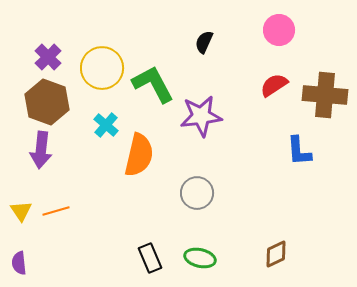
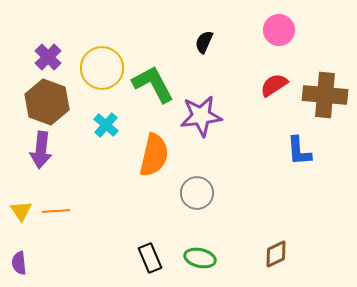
orange semicircle: moved 15 px right
orange line: rotated 12 degrees clockwise
